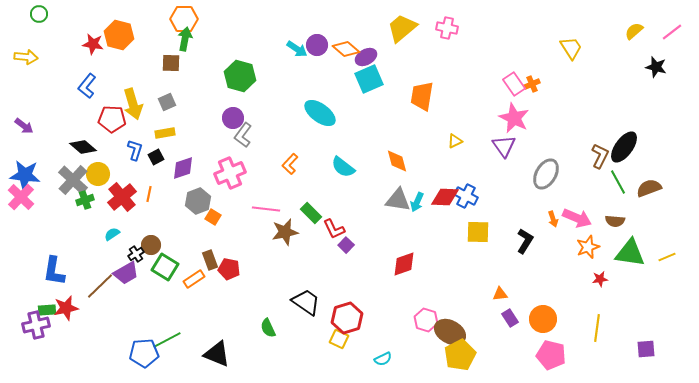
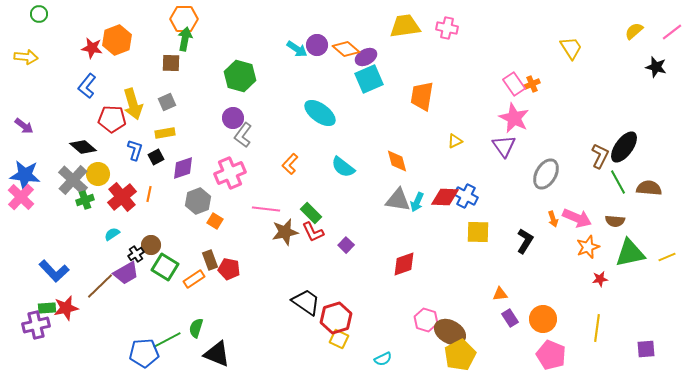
yellow trapezoid at (402, 28): moved 3 px right, 2 px up; rotated 32 degrees clockwise
orange hexagon at (119, 35): moved 2 px left, 5 px down; rotated 24 degrees clockwise
red star at (93, 44): moved 1 px left, 4 px down
brown semicircle at (649, 188): rotated 25 degrees clockwise
orange square at (213, 217): moved 2 px right, 4 px down
red L-shape at (334, 229): moved 21 px left, 3 px down
green triangle at (630, 253): rotated 20 degrees counterclockwise
blue L-shape at (54, 271): rotated 52 degrees counterclockwise
green rectangle at (47, 310): moved 2 px up
red hexagon at (347, 318): moved 11 px left
green semicircle at (268, 328): moved 72 px left; rotated 42 degrees clockwise
pink pentagon at (551, 355): rotated 8 degrees clockwise
